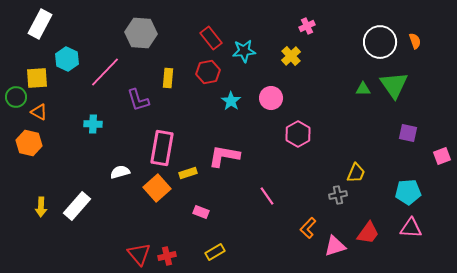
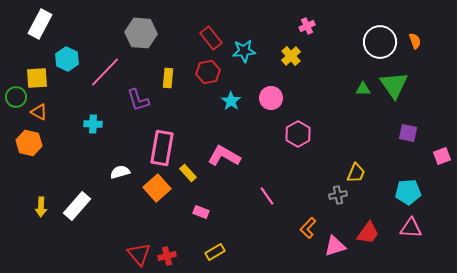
pink L-shape at (224, 156): rotated 20 degrees clockwise
yellow rectangle at (188, 173): rotated 66 degrees clockwise
